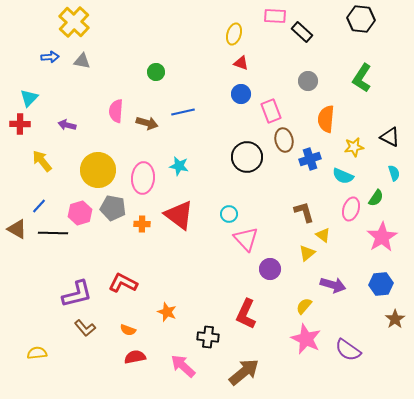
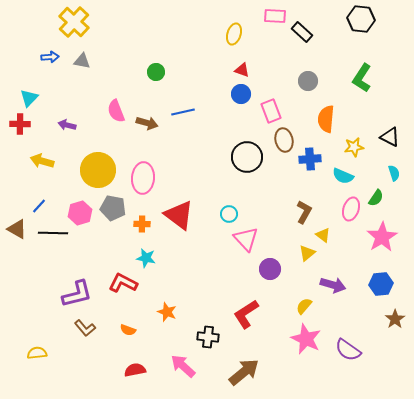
red triangle at (241, 63): moved 1 px right, 7 px down
pink semicircle at (116, 111): rotated 25 degrees counterclockwise
blue cross at (310, 159): rotated 15 degrees clockwise
yellow arrow at (42, 161): rotated 35 degrees counterclockwise
cyan star at (179, 166): moved 33 px left, 92 px down
brown L-shape at (304, 212): rotated 45 degrees clockwise
red L-shape at (246, 314): rotated 32 degrees clockwise
red semicircle at (135, 357): moved 13 px down
